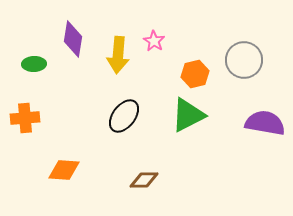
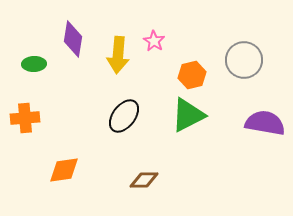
orange hexagon: moved 3 px left, 1 px down
orange diamond: rotated 12 degrees counterclockwise
